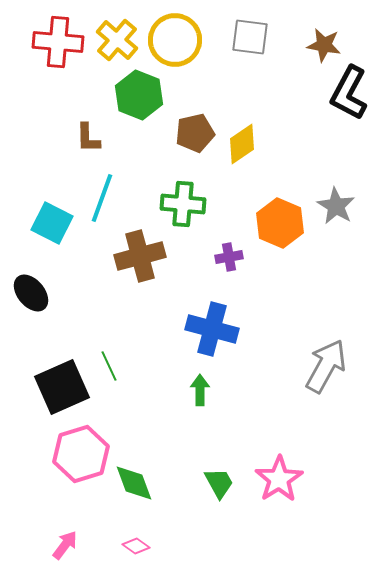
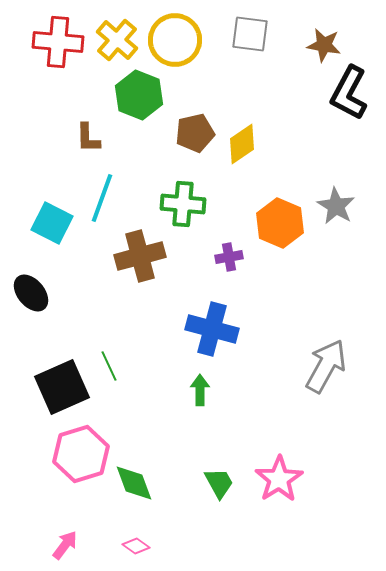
gray square: moved 3 px up
